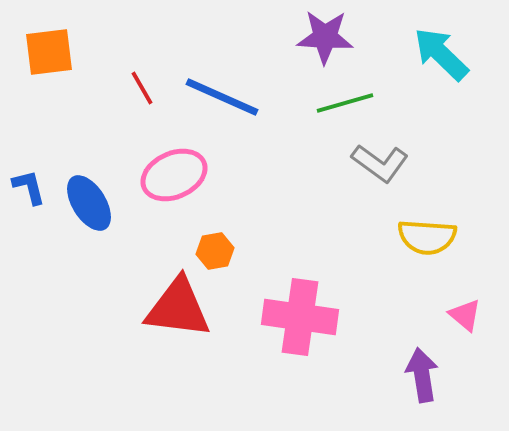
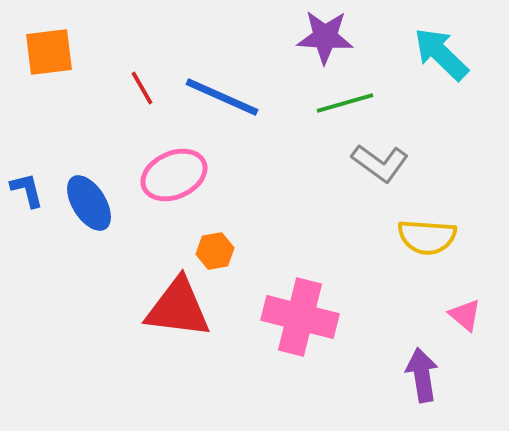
blue L-shape: moved 2 px left, 3 px down
pink cross: rotated 6 degrees clockwise
